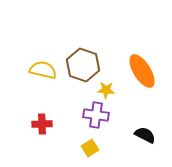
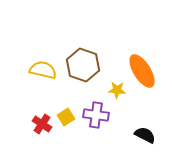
yellow star: moved 11 px right
red cross: rotated 36 degrees clockwise
yellow square: moved 24 px left, 31 px up
